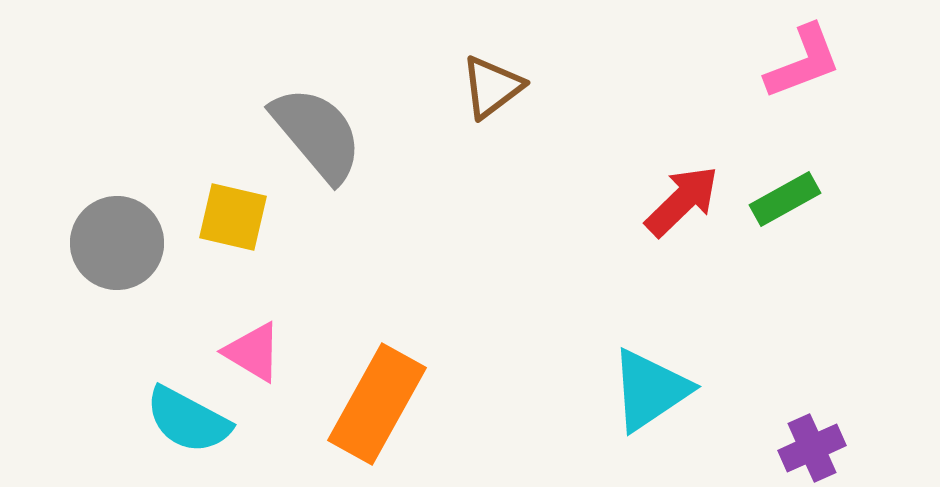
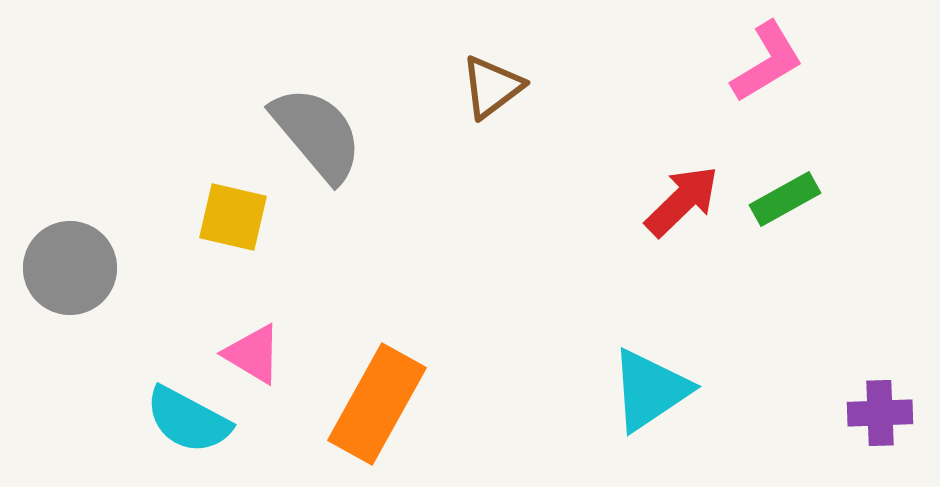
pink L-shape: moved 36 px left; rotated 10 degrees counterclockwise
gray circle: moved 47 px left, 25 px down
pink triangle: moved 2 px down
purple cross: moved 68 px right, 35 px up; rotated 22 degrees clockwise
